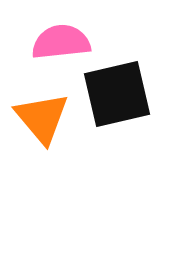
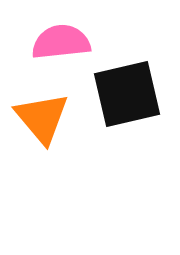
black square: moved 10 px right
